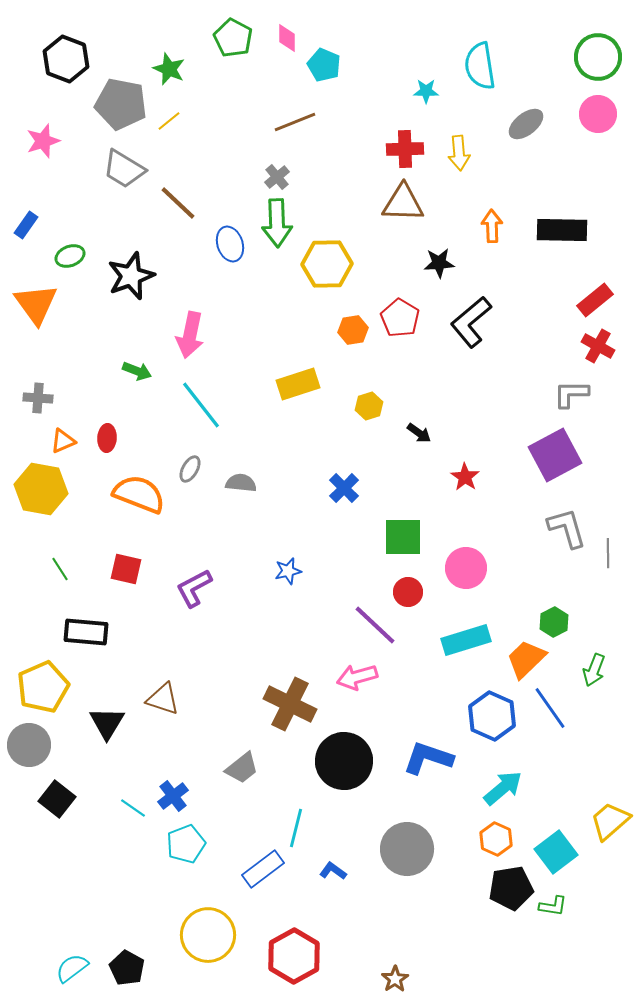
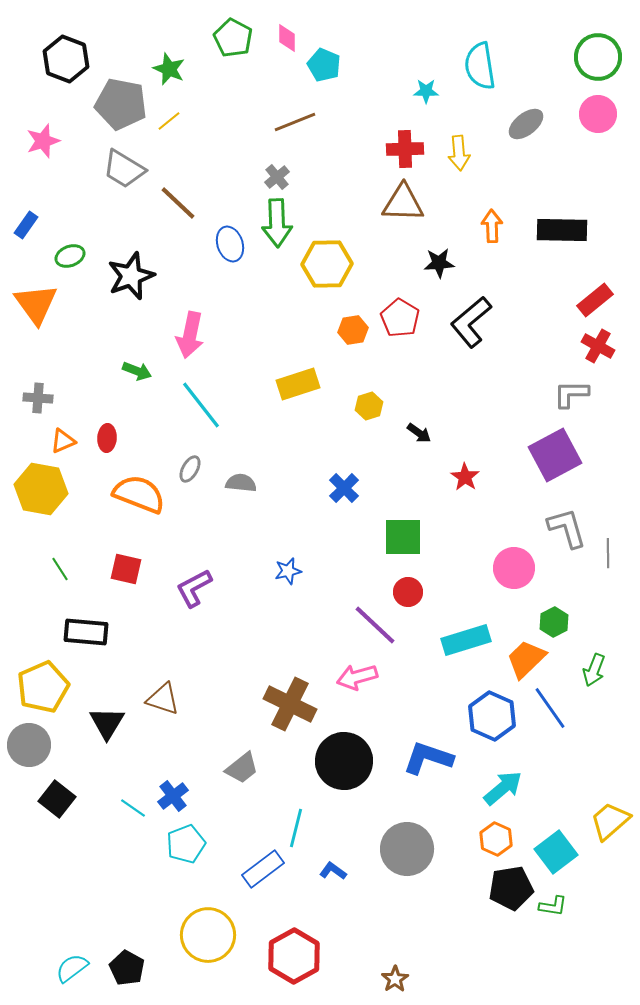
pink circle at (466, 568): moved 48 px right
